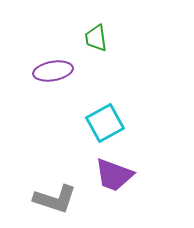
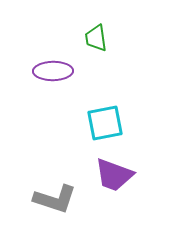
purple ellipse: rotated 9 degrees clockwise
cyan square: rotated 18 degrees clockwise
